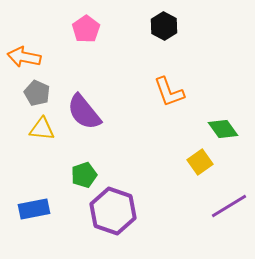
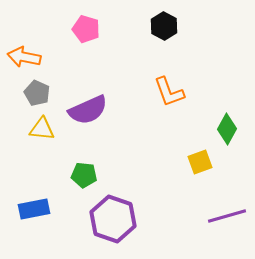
pink pentagon: rotated 20 degrees counterclockwise
purple semicircle: moved 4 px right, 2 px up; rotated 75 degrees counterclockwise
green diamond: moved 4 px right; rotated 64 degrees clockwise
yellow square: rotated 15 degrees clockwise
green pentagon: rotated 25 degrees clockwise
purple line: moved 2 px left, 10 px down; rotated 15 degrees clockwise
purple hexagon: moved 8 px down
